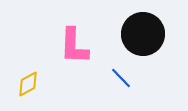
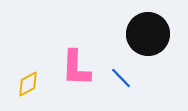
black circle: moved 5 px right
pink L-shape: moved 2 px right, 22 px down
